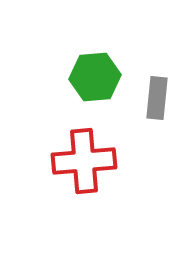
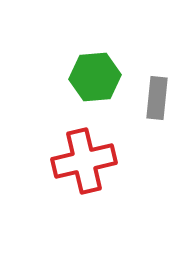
red cross: rotated 8 degrees counterclockwise
